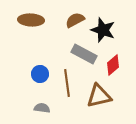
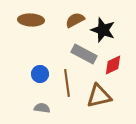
red diamond: rotated 15 degrees clockwise
